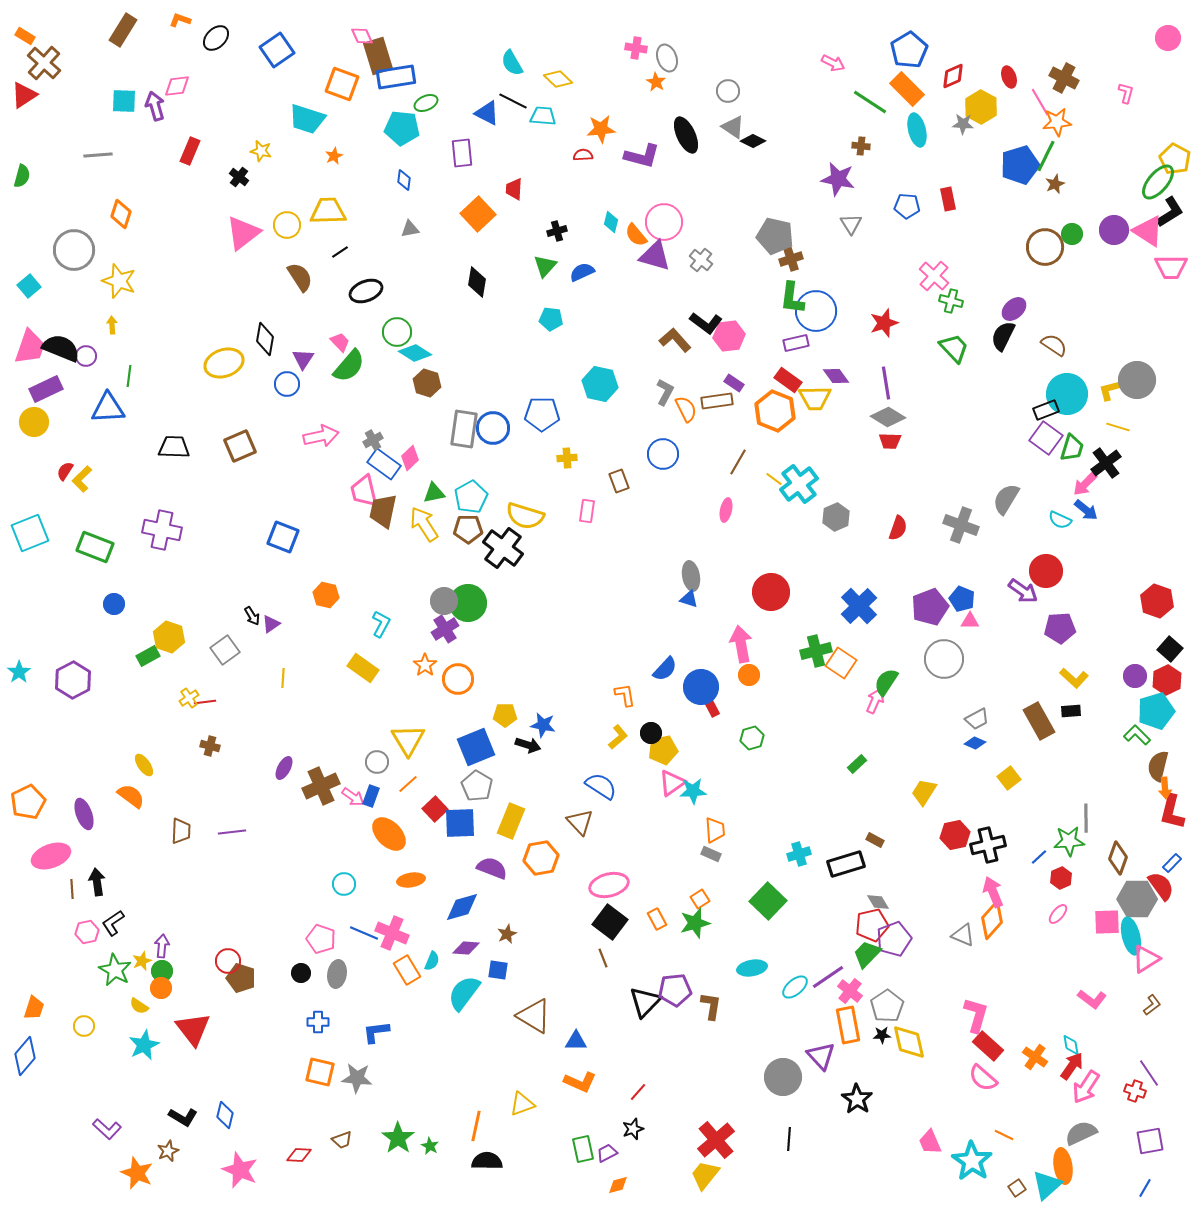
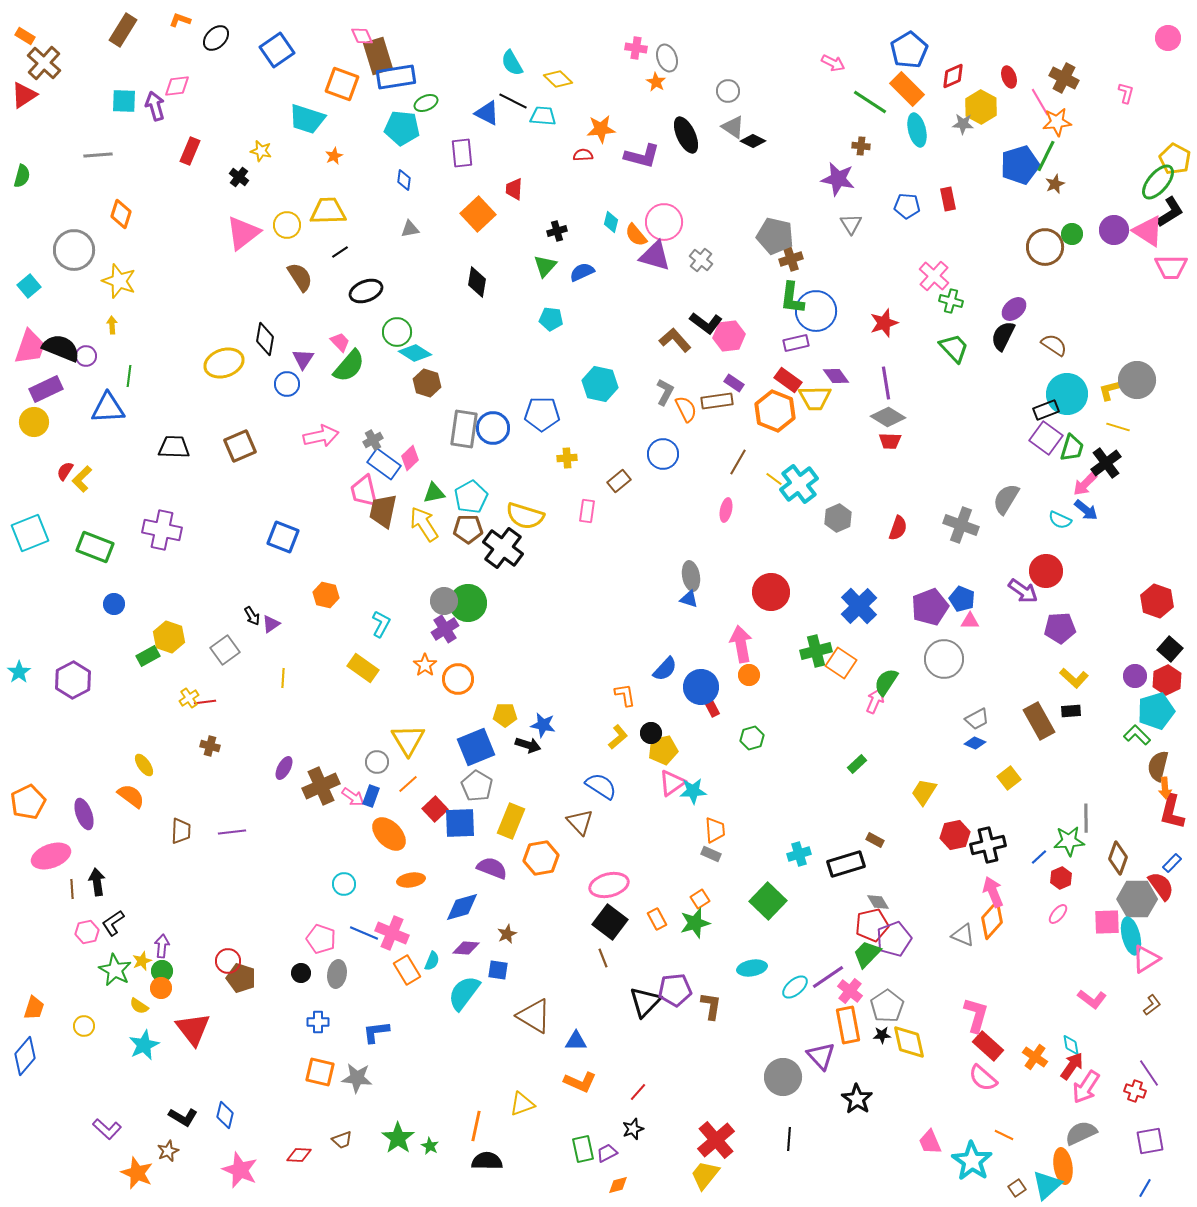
brown rectangle at (619, 481): rotated 70 degrees clockwise
gray hexagon at (836, 517): moved 2 px right, 1 px down
